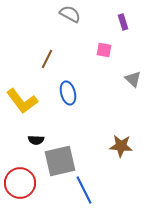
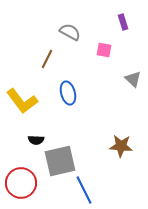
gray semicircle: moved 18 px down
red circle: moved 1 px right
